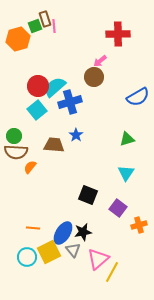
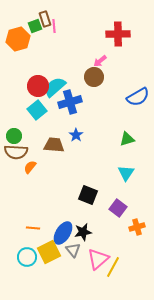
orange cross: moved 2 px left, 2 px down
yellow line: moved 1 px right, 5 px up
